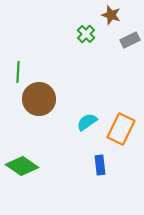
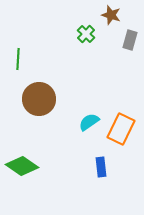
gray rectangle: rotated 48 degrees counterclockwise
green line: moved 13 px up
cyan semicircle: moved 2 px right
blue rectangle: moved 1 px right, 2 px down
